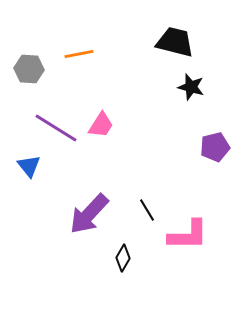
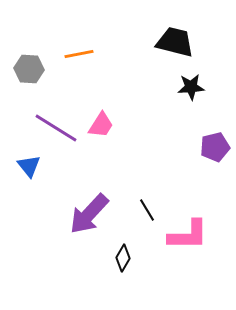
black star: rotated 20 degrees counterclockwise
